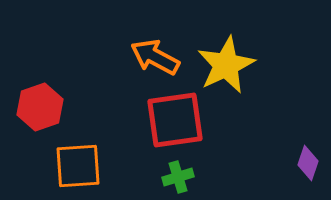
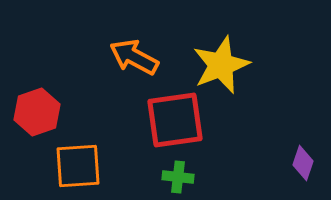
orange arrow: moved 21 px left
yellow star: moved 5 px left; rotated 4 degrees clockwise
red hexagon: moved 3 px left, 5 px down
purple diamond: moved 5 px left
green cross: rotated 24 degrees clockwise
